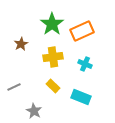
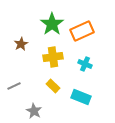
gray line: moved 1 px up
